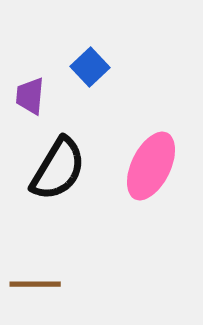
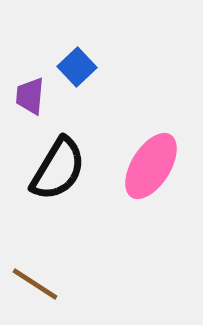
blue square: moved 13 px left
pink ellipse: rotated 6 degrees clockwise
brown line: rotated 33 degrees clockwise
